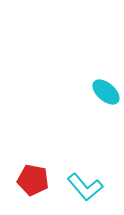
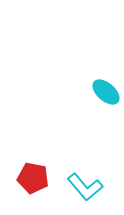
red pentagon: moved 2 px up
